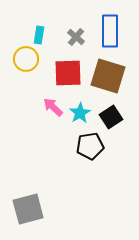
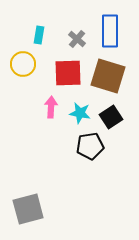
gray cross: moved 1 px right, 2 px down
yellow circle: moved 3 px left, 5 px down
pink arrow: moved 2 px left; rotated 50 degrees clockwise
cyan star: rotated 30 degrees counterclockwise
